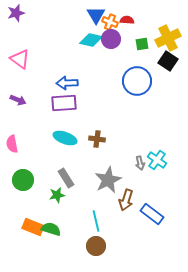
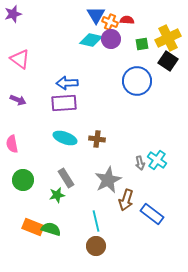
purple star: moved 3 px left, 1 px down
